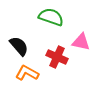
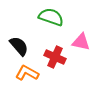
red cross: moved 2 px left
